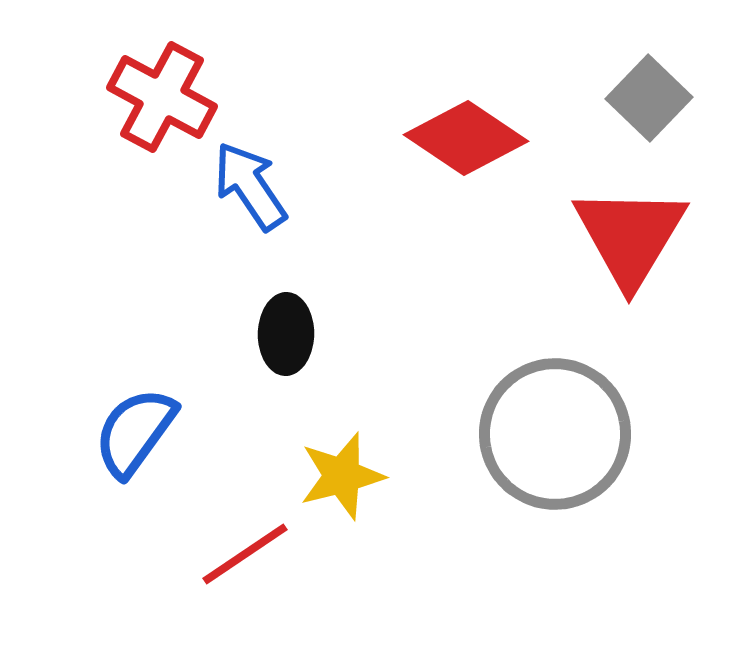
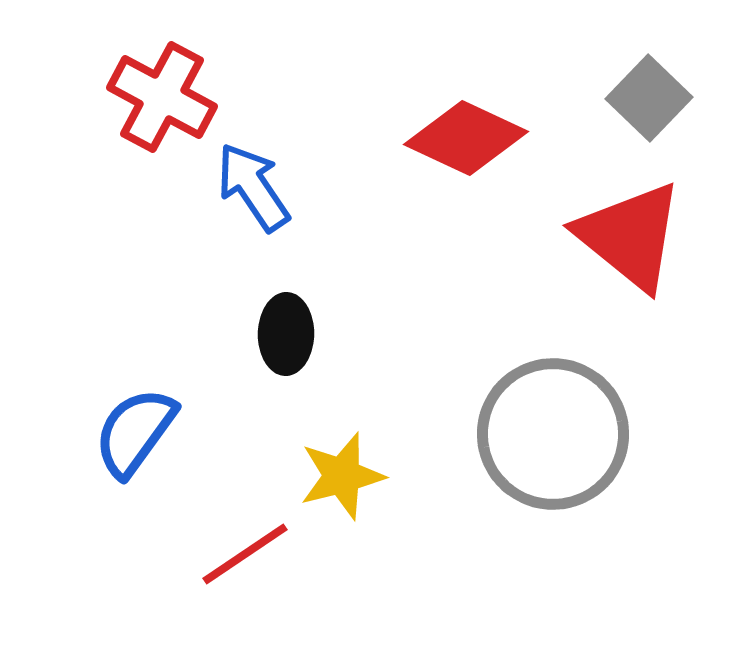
red diamond: rotated 9 degrees counterclockwise
blue arrow: moved 3 px right, 1 px down
red triangle: rotated 22 degrees counterclockwise
gray circle: moved 2 px left
